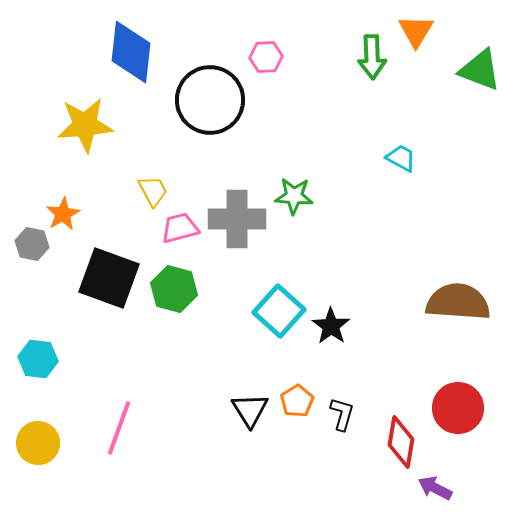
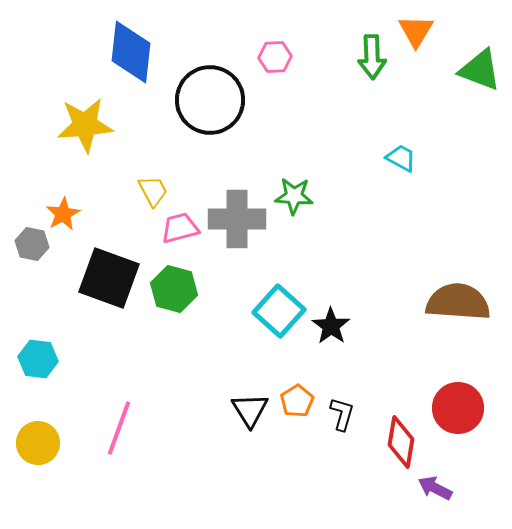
pink hexagon: moved 9 px right
